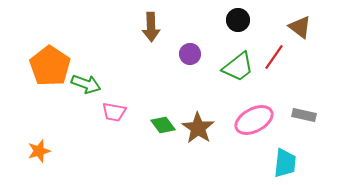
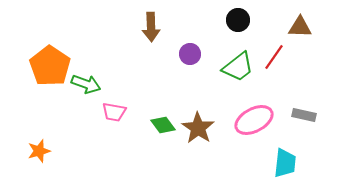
brown triangle: rotated 35 degrees counterclockwise
